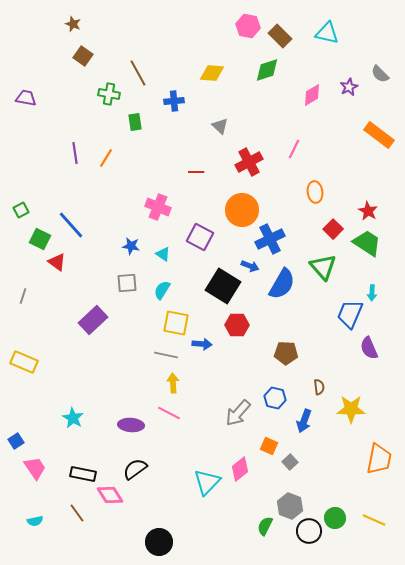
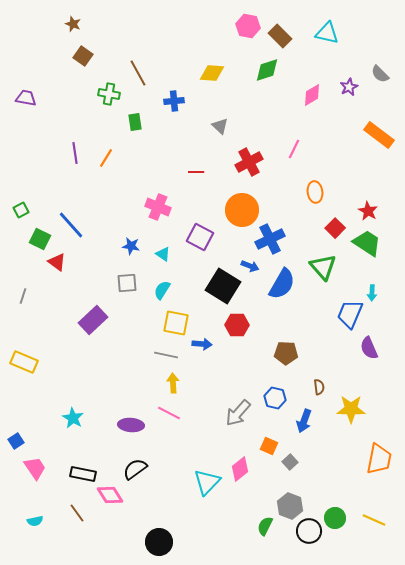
red square at (333, 229): moved 2 px right, 1 px up
